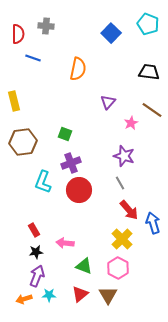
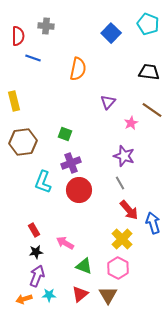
red semicircle: moved 2 px down
pink arrow: rotated 24 degrees clockwise
